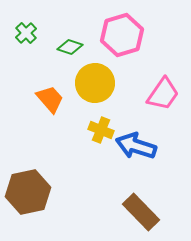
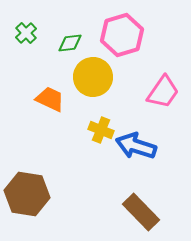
green diamond: moved 4 px up; rotated 25 degrees counterclockwise
yellow circle: moved 2 px left, 6 px up
pink trapezoid: moved 2 px up
orange trapezoid: rotated 24 degrees counterclockwise
brown hexagon: moved 1 px left, 2 px down; rotated 21 degrees clockwise
